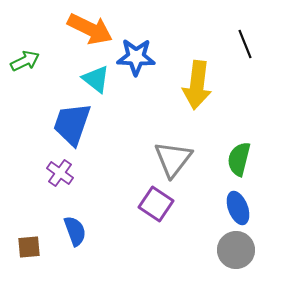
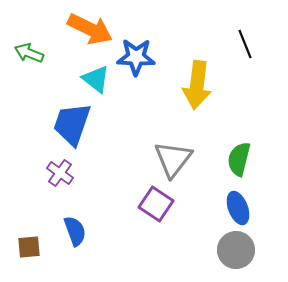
green arrow: moved 4 px right, 8 px up; rotated 132 degrees counterclockwise
